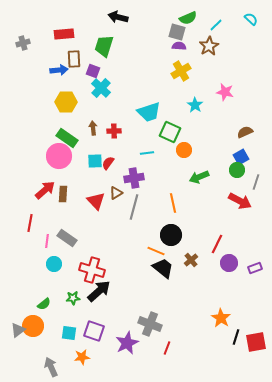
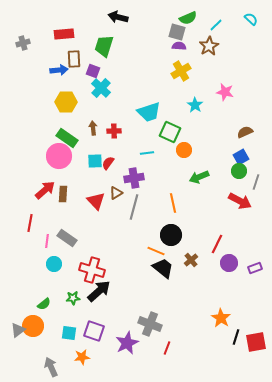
green circle at (237, 170): moved 2 px right, 1 px down
